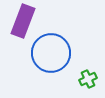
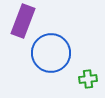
green cross: rotated 18 degrees clockwise
